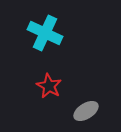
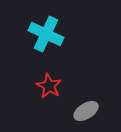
cyan cross: moved 1 px right, 1 px down
